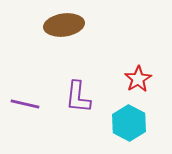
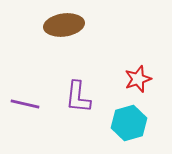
red star: rotated 12 degrees clockwise
cyan hexagon: rotated 16 degrees clockwise
